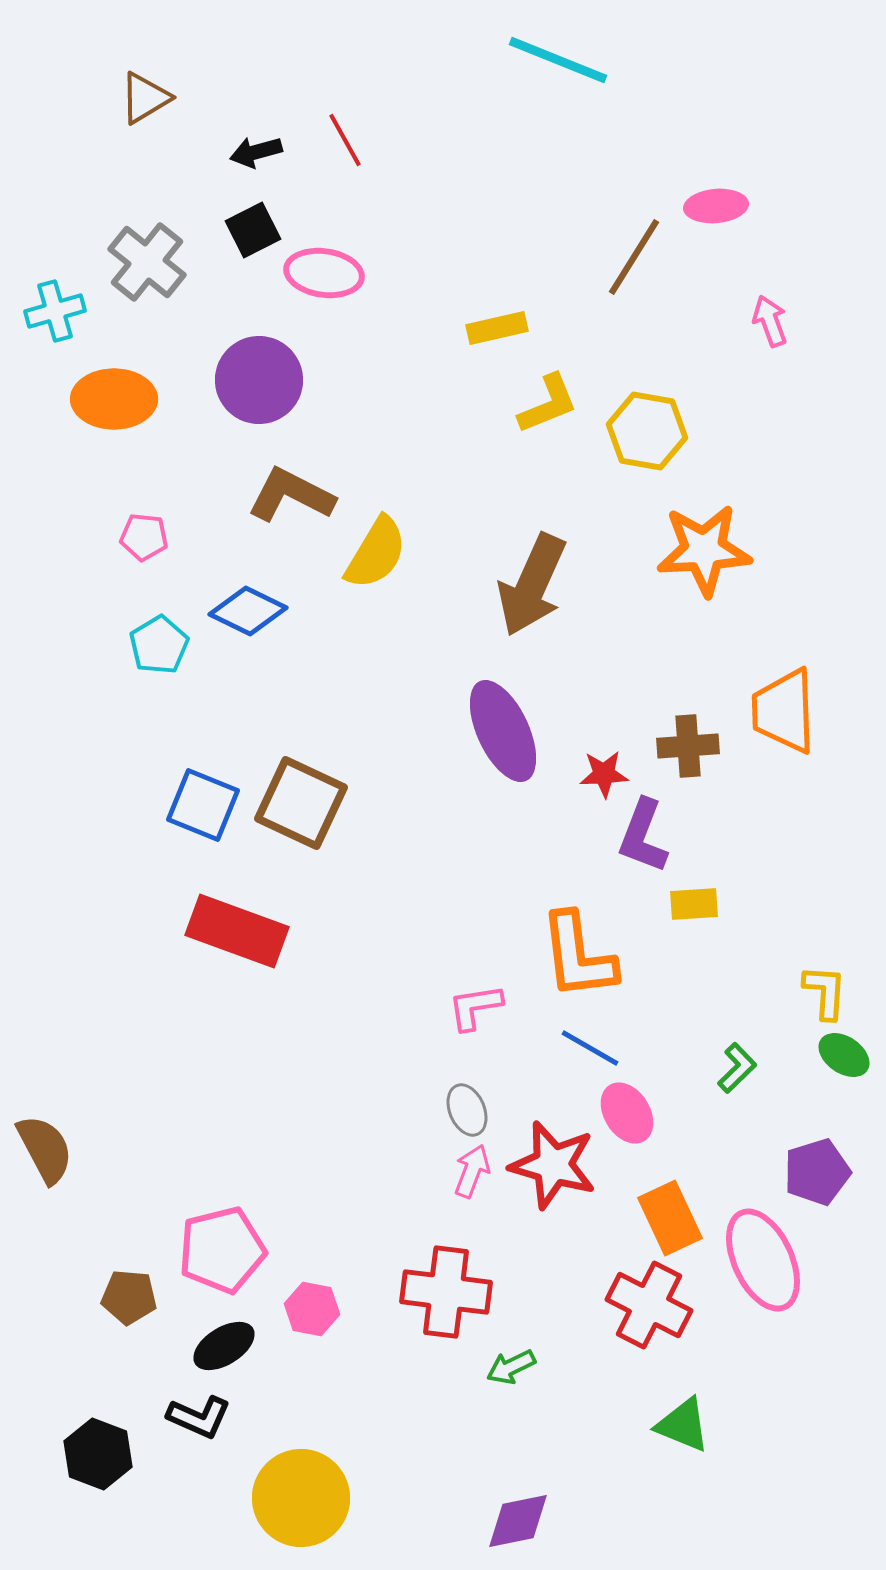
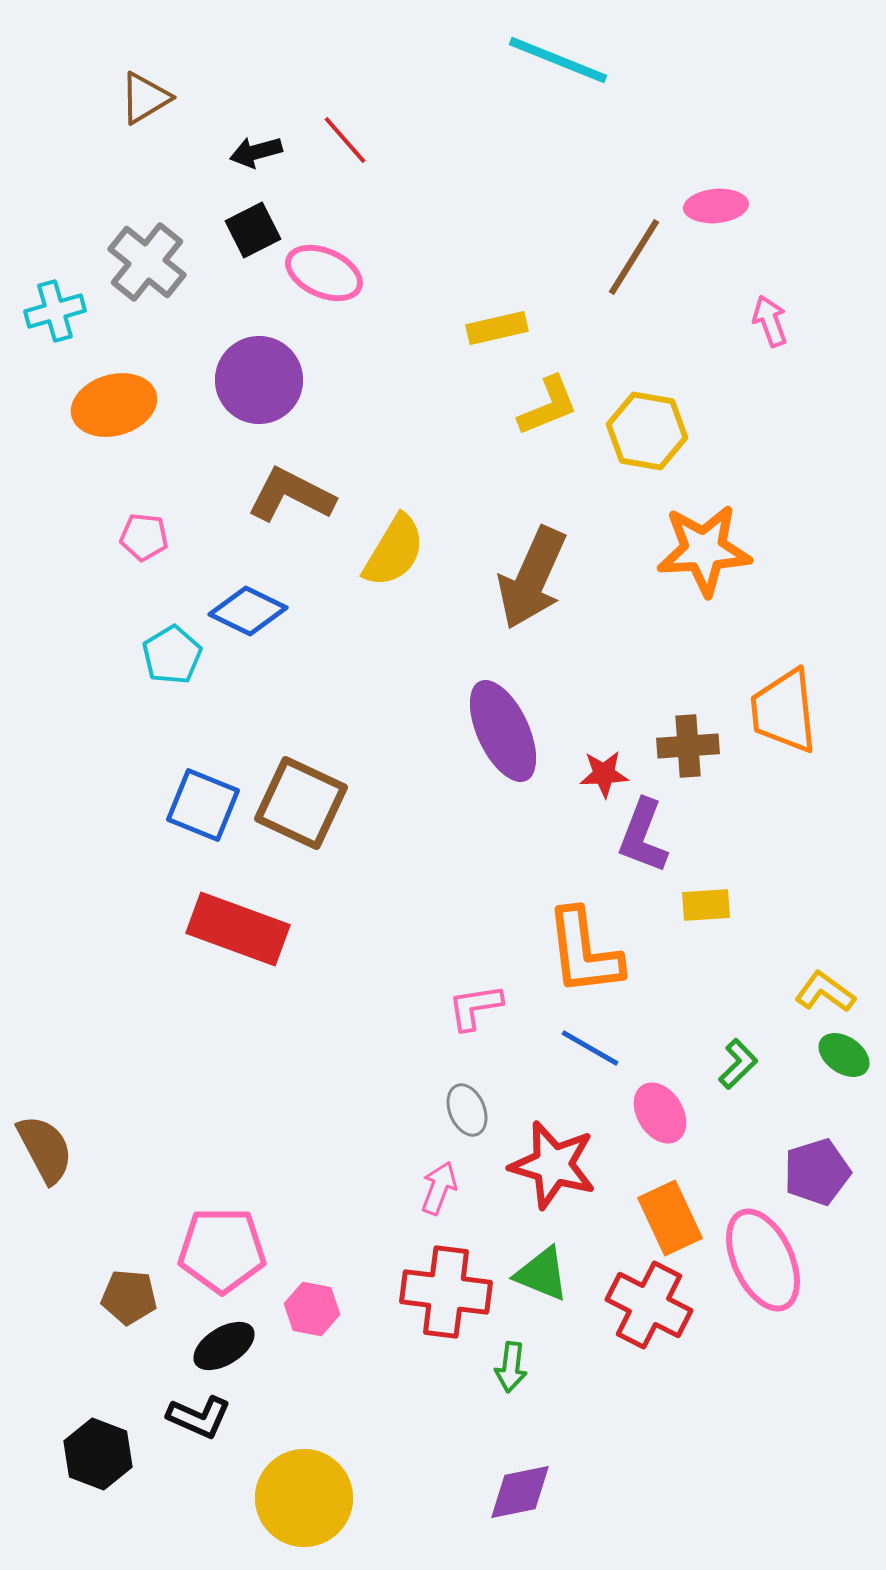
red line at (345, 140): rotated 12 degrees counterclockwise
pink ellipse at (324, 273): rotated 16 degrees clockwise
orange ellipse at (114, 399): moved 6 px down; rotated 16 degrees counterclockwise
yellow L-shape at (548, 404): moved 2 px down
yellow semicircle at (376, 553): moved 18 px right, 2 px up
brown arrow at (532, 585): moved 7 px up
cyan pentagon at (159, 645): moved 13 px right, 10 px down
orange trapezoid at (784, 711): rotated 4 degrees counterclockwise
yellow rectangle at (694, 904): moved 12 px right, 1 px down
red rectangle at (237, 931): moved 1 px right, 2 px up
orange L-shape at (578, 956): moved 6 px right, 4 px up
yellow L-shape at (825, 992): rotated 58 degrees counterclockwise
green L-shape at (737, 1068): moved 1 px right, 4 px up
pink ellipse at (627, 1113): moved 33 px right
pink arrow at (472, 1171): moved 33 px left, 17 px down
pink pentagon at (222, 1250): rotated 14 degrees clockwise
green arrow at (511, 1367): rotated 57 degrees counterclockwise
green triangle at (683, 1425): moved 141 px left, 151 px up
yellow circle at (301, 1498): moved 3 px right
purple diamond at (518, 1521): moved 2 px right, 29 px up
